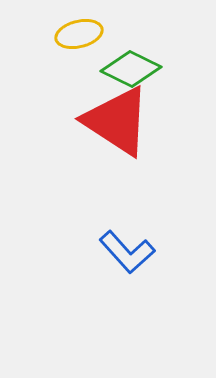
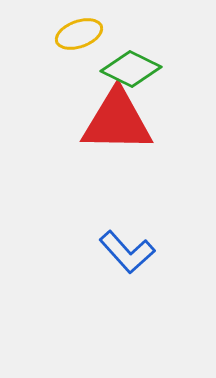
yellow ellipse: rotated 6 degrees counterclockwise
red triangle: rotated 32 degrees counterclockwise
